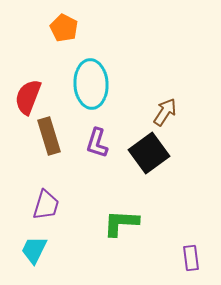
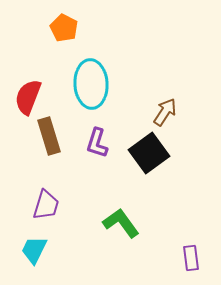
green L-shape: rotated 51 degrees clockwise
